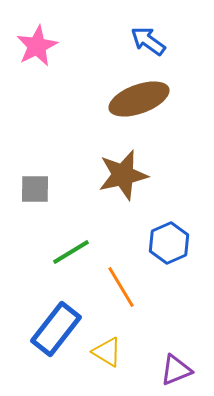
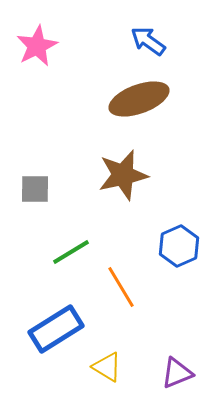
blue hexagon: moved 10 px right, 3 px down
blue rectangle: rotated 20 degrees clockwise
yellow triangle: moved 15 px down
purple triangle: moved 1 px right, 3 px down
